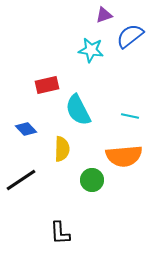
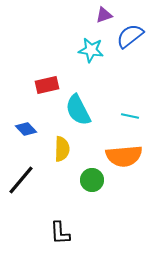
black line: rotated 16 degrees counterclockwise
